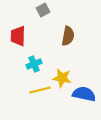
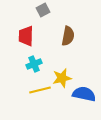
red trapezoid: moved 8 px right
yellow star: rotated 24 degrees counterclockwise
